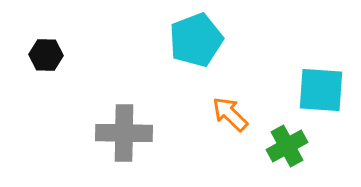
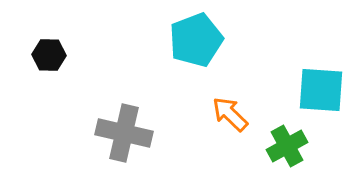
black hexagon: moved 3 px right
gray cross: rotated 12 degrees clockwise
